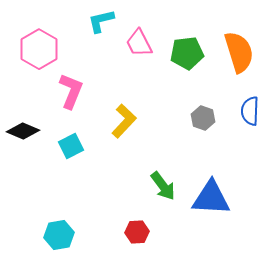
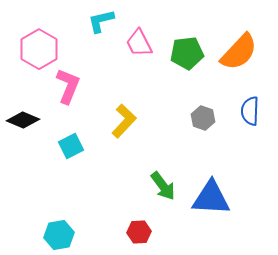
orange semicircle: rotated 60 degrees clockwise
pink L-shape: moved 3 px left, 5 px up
black diamond: moved 11 px up
red hexagon: moved 2 px right
